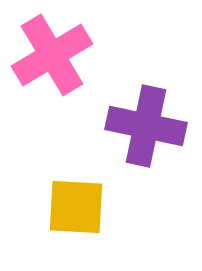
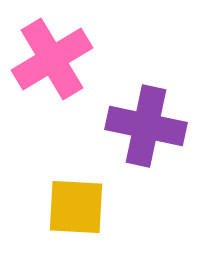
pink cross: moved 4 px down
